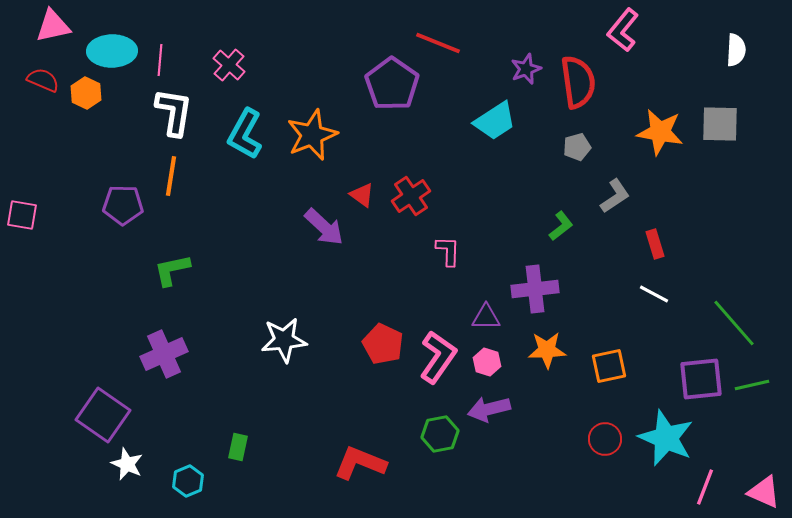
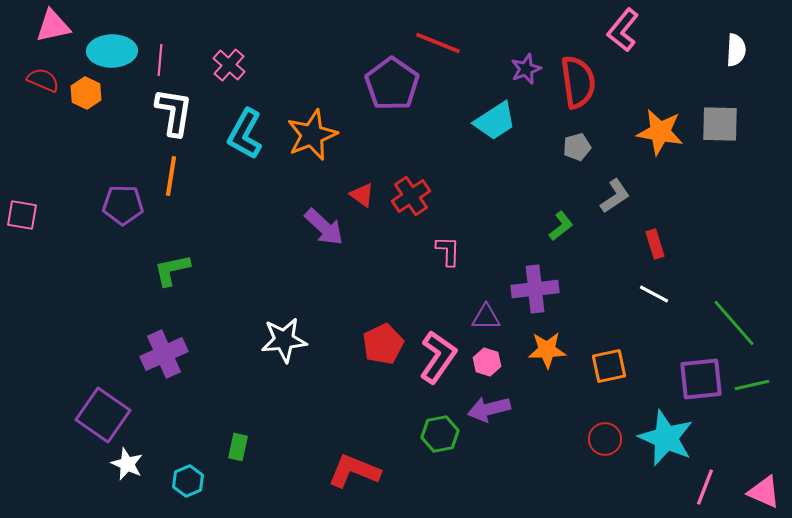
red pentagon at (383, 344): rotated 21 degrees clockwise
red L-shape at (360, 463): moved 6 px left, 8 px down
